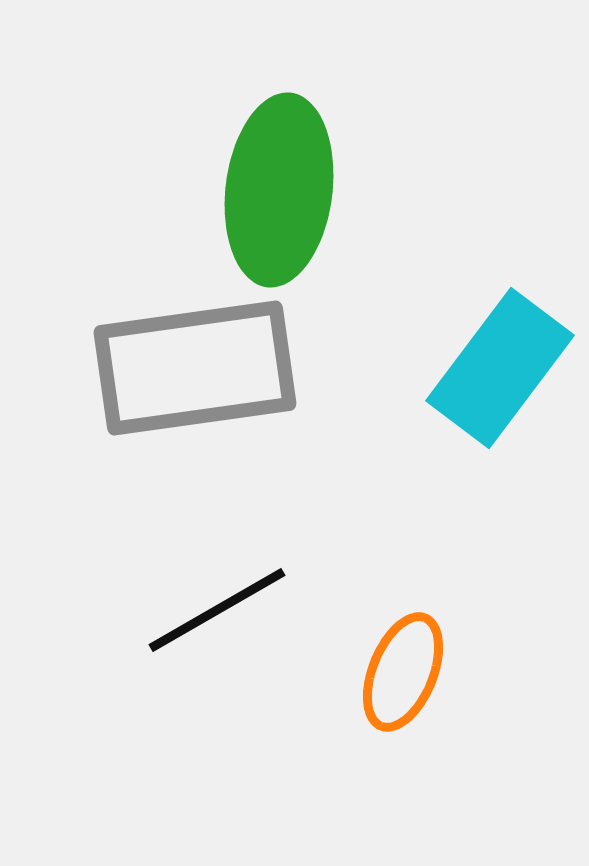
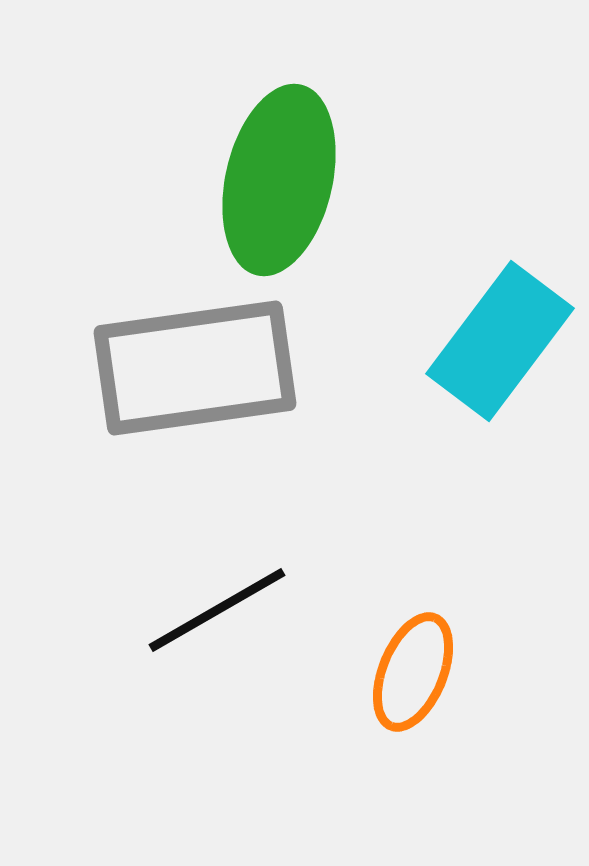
green ellipse: moved 10 px up; rotated 6 degrees clockwise
cyan rectangle: moved 27 px up
orange ellipse: moved 10 px right
